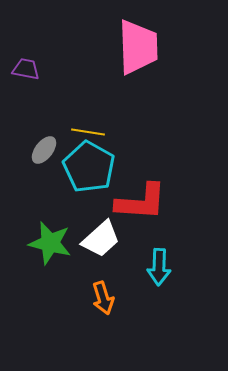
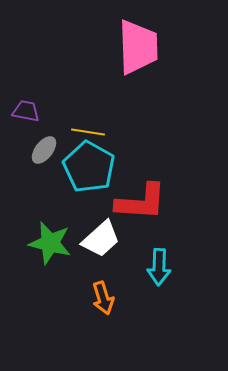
purple trapezoid: moved 42 px down
